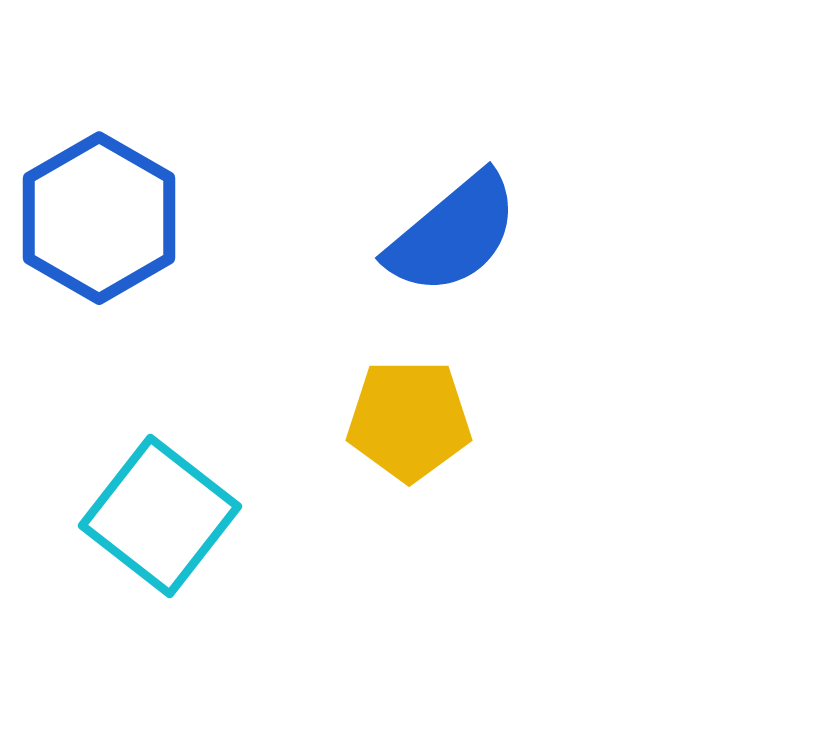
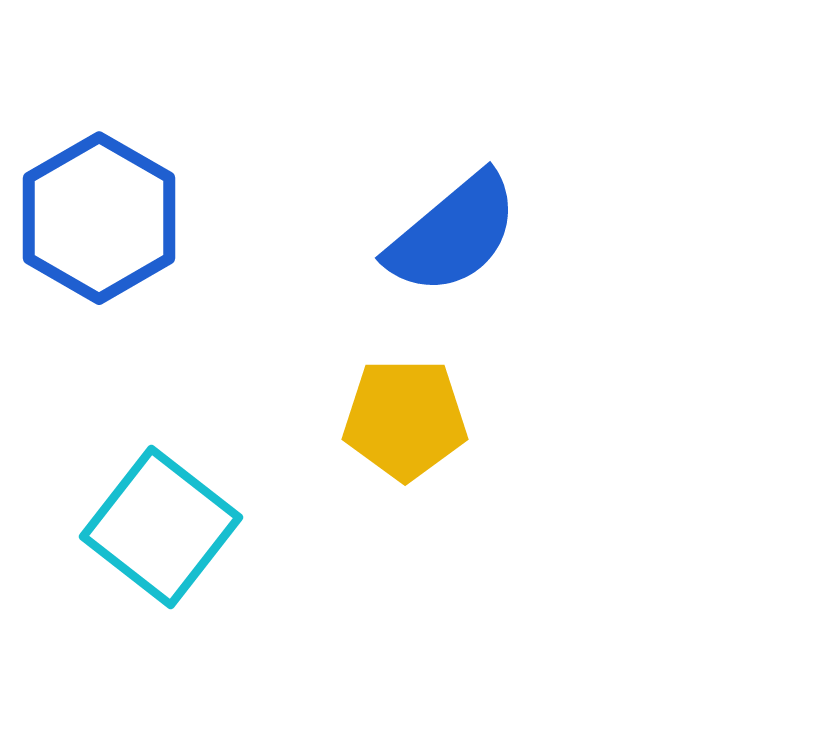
yellow pentagon: moved 4 px left, 1 px up
cyan square: moved 1 px right, 11 px down
